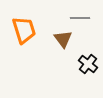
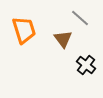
gray line: rotated 42 degrees clockwise
black cross: moved 2 px left, 1 px down
